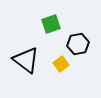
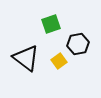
black triangle: moved 2 px up
yellow square: moved 2 px left, 3 px up
